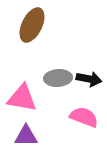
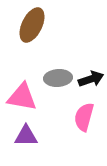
black arrow: moved 2 px right; rotated 30 degrees counterclockwise
pink triangle: moved 1 px up
pink semicircle: rotated 96 degrees counterclockwise
